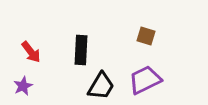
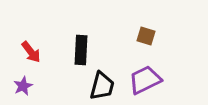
black trapezoid: moved 1 px right; rotated 16 degrees counterclockwise
